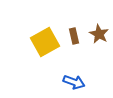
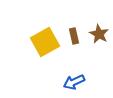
blue arrow: rotated 135 degrees clockwise
